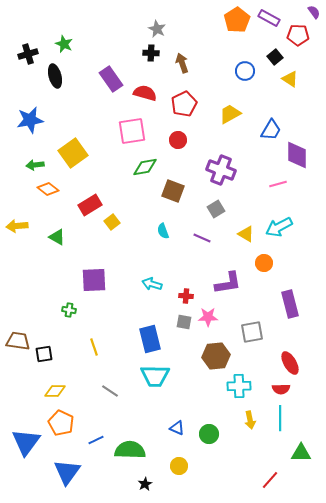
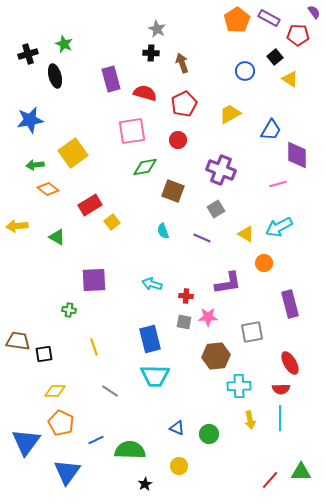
purple rectangle at (111, 79): rotated 20 degrees clockwise
green triangle at (301, 453): moved 19 px down
